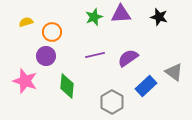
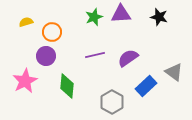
pink star: rotated 25 degrees clockwise
